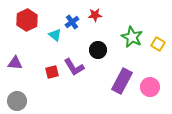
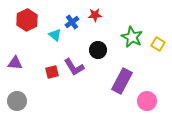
pink circle: moved 3 px left, 14 px down
